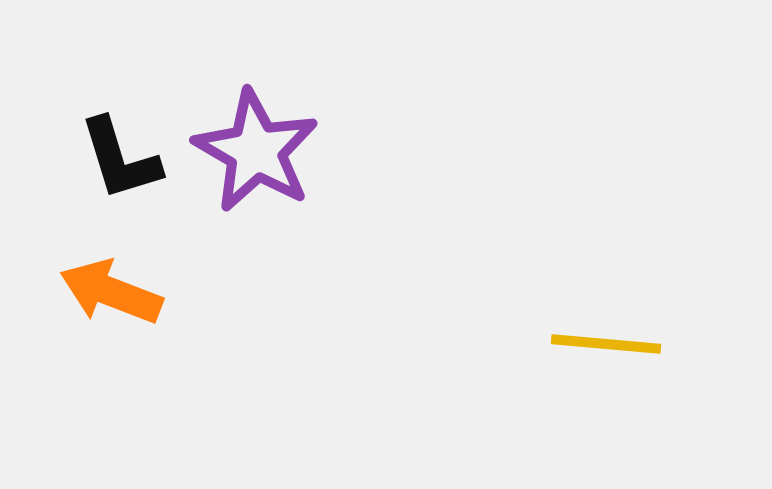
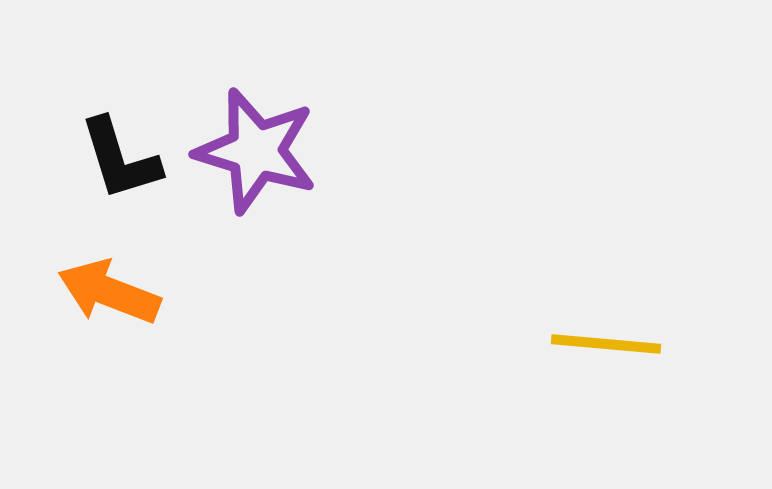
purple star: rotated 13 degrees counterclockwise
orange arrow: moved 2 px left
